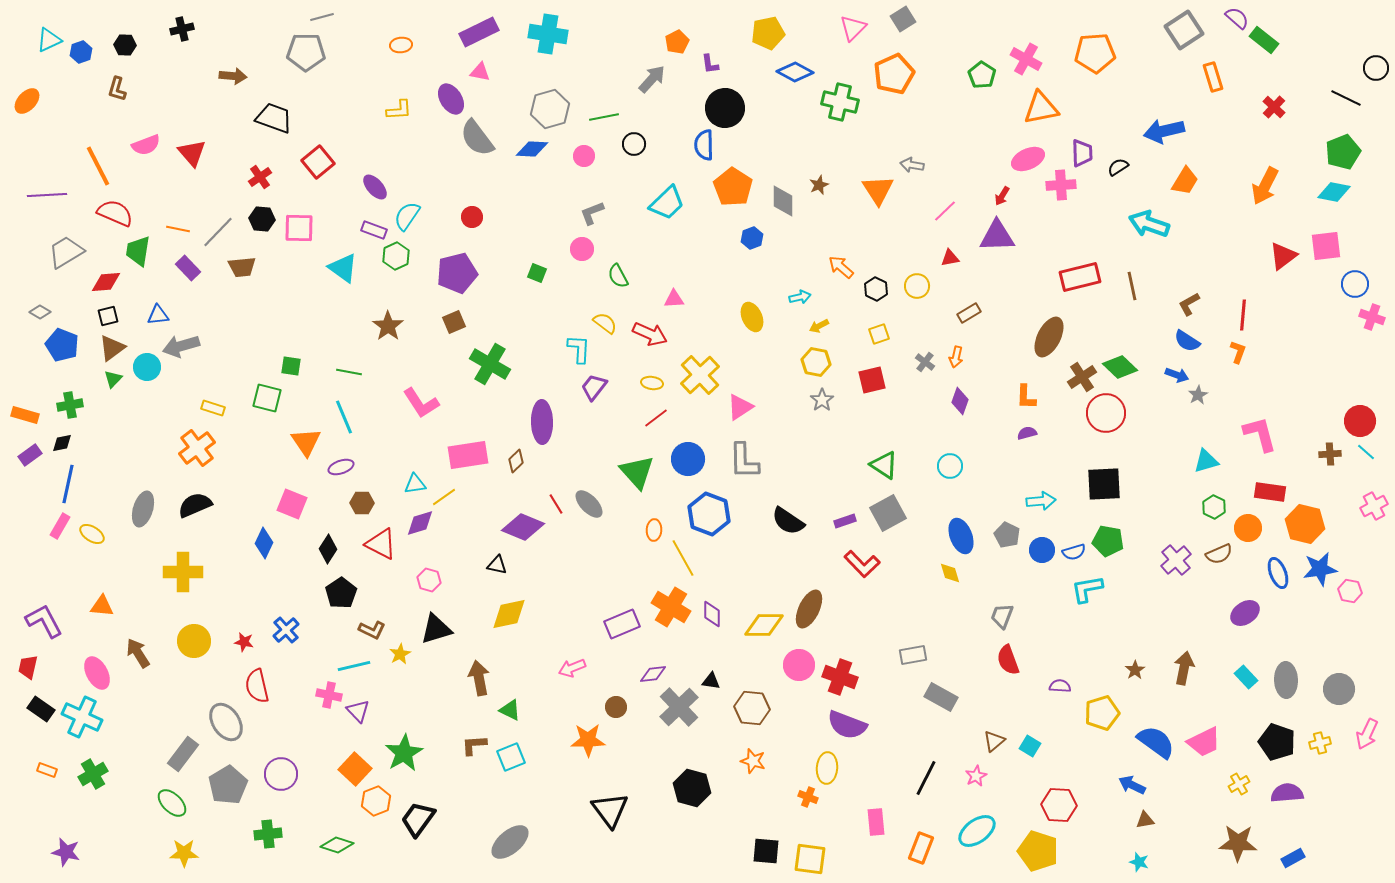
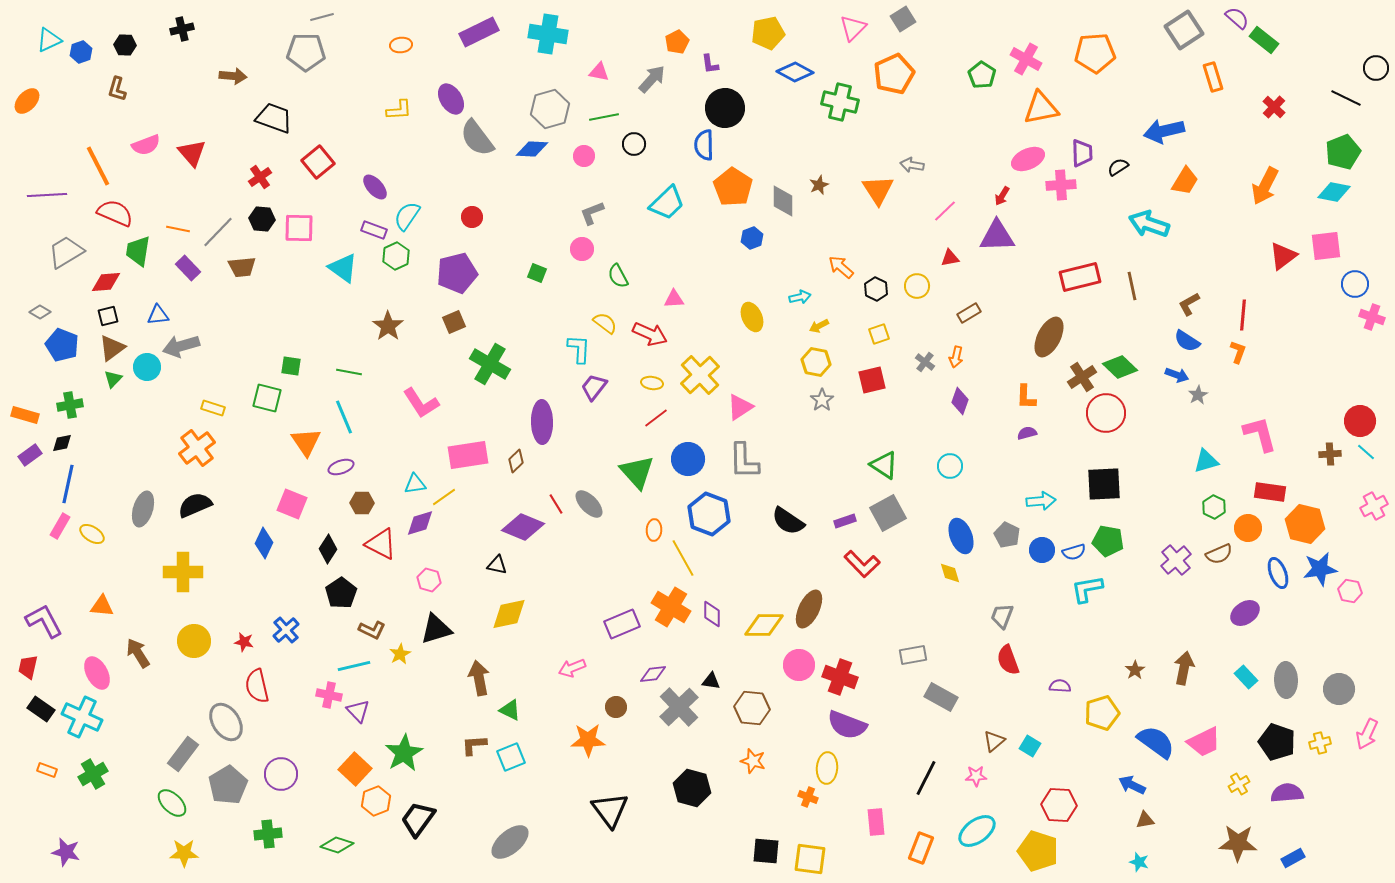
pink triangle at (480, 72): moved 119 px right
pink star at (976, 776): rotated 25 degrees clockwise
